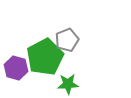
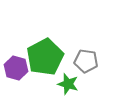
gray pentagon: moved 19 px right, 21 px down; rotated 30 degrees clockwise
green star: rotated 20 degrees clockwise
